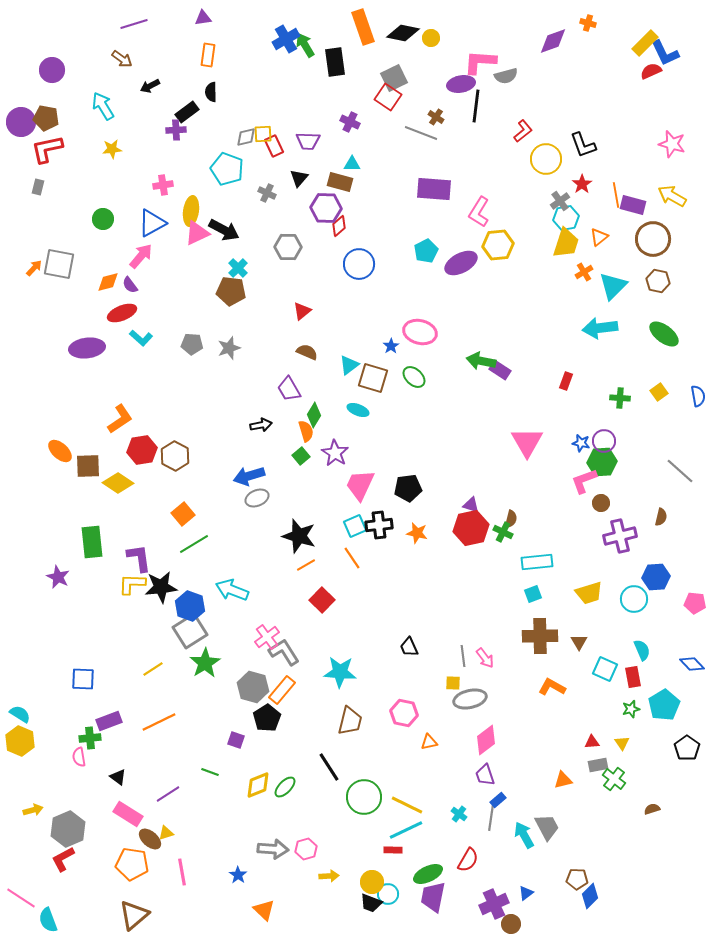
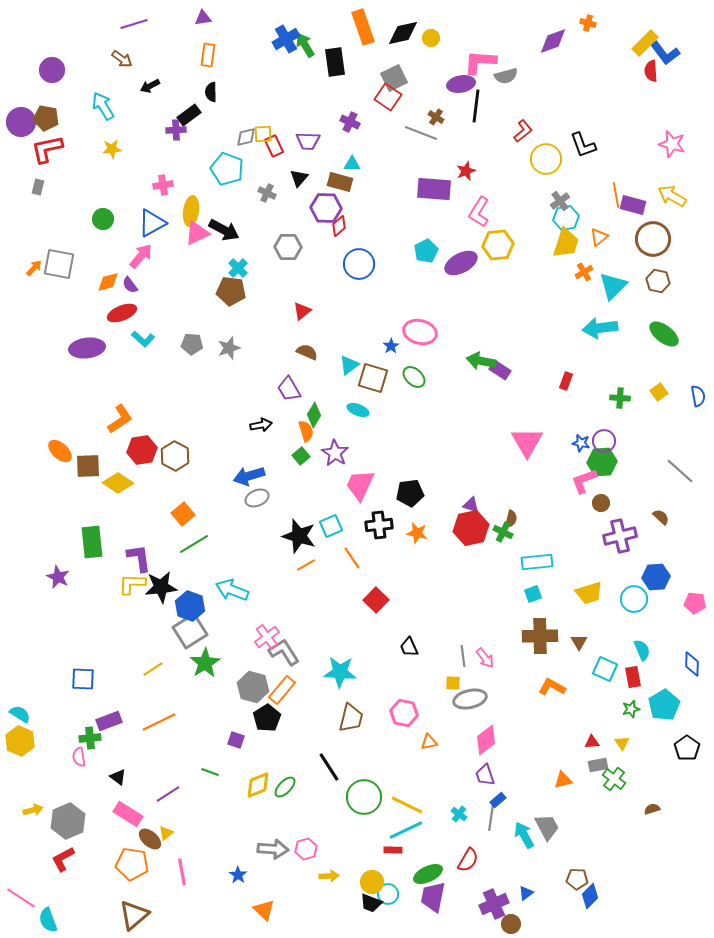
black diamond at (403, 33): rotated 24 degrees counterclockwise
blue L-shape at (665, 53): rotated 12 degrees counterclockwise
red semicircle at (651, 71): rotated 70 degrees counterclockwise
black rectangle at (187, 112): moved 2 px right, 3 px down
red star at (582, 184): moved 116 px left, 13 px up; rotated 12 degrees clockwise
cyan L-shape at (141, 338): moved 2 px right, 1 px down
black pentagon at (408, 488): moved 2 px right, 5 px down
brown semicircle at (661, 517): rotated 60 degrees counterclockwise
cyan square at (355, 526): moved 24 px left
red square at (322, 600): moved 54 px right
blue diamond at (692, 664): rotated 45 degrees clockwise
brown trapezoid at (350, 721): moved 1 px right, 3 px up
gray hexagon at (68, 829): moved 8 px up
yellow triangle at (166, 833): rotated 21 degrees counterclockwise
